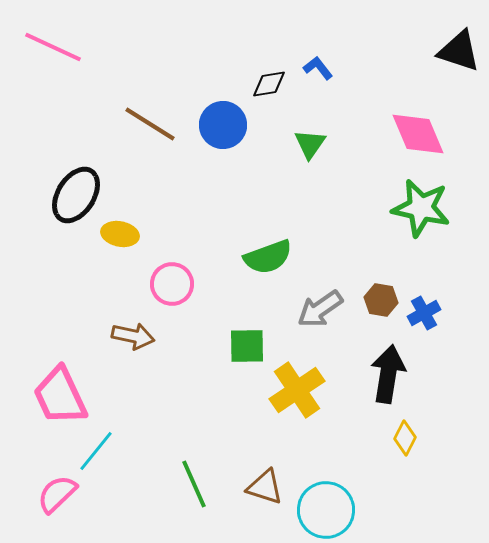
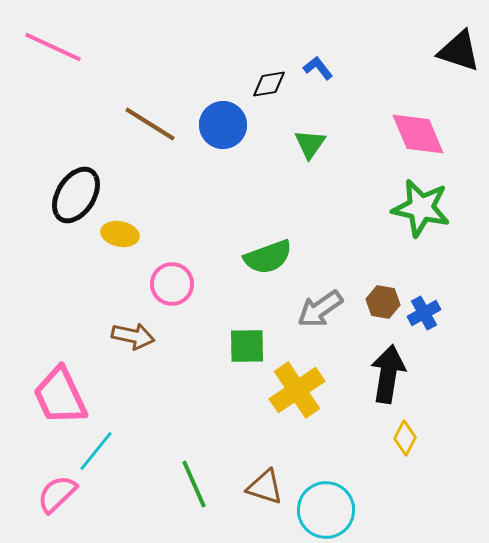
brown hexagon: moved 2 px right, 2 px down
